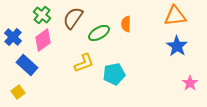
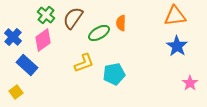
green cross: moved 4 px right
orange semicircle: moved 5 px left, 1 px up
yellow square: moved 2 px left
